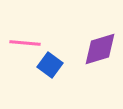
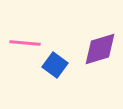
blue square: moved 5 px right
